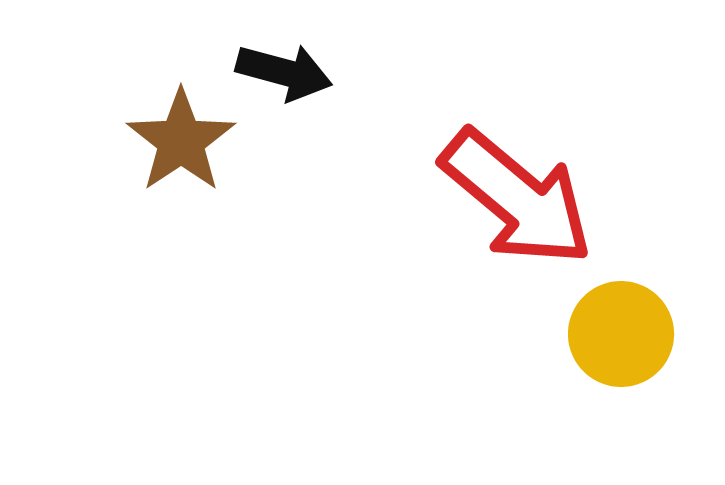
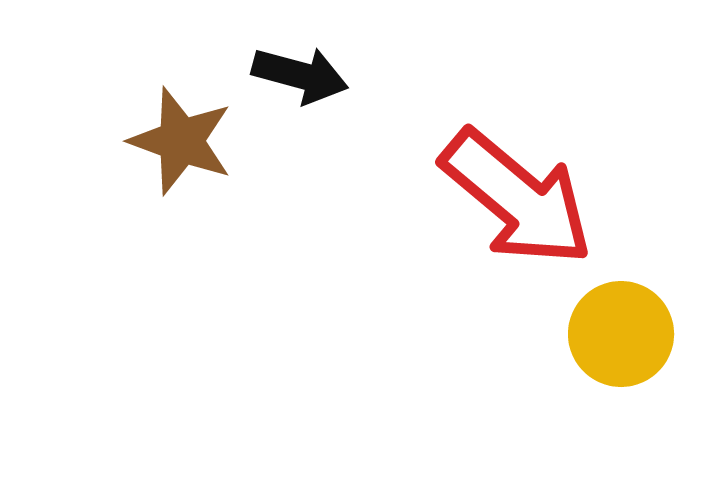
black arrow: moved 16 px right, 3 px down
brown star: rotated 18 degrees counterclockwise
